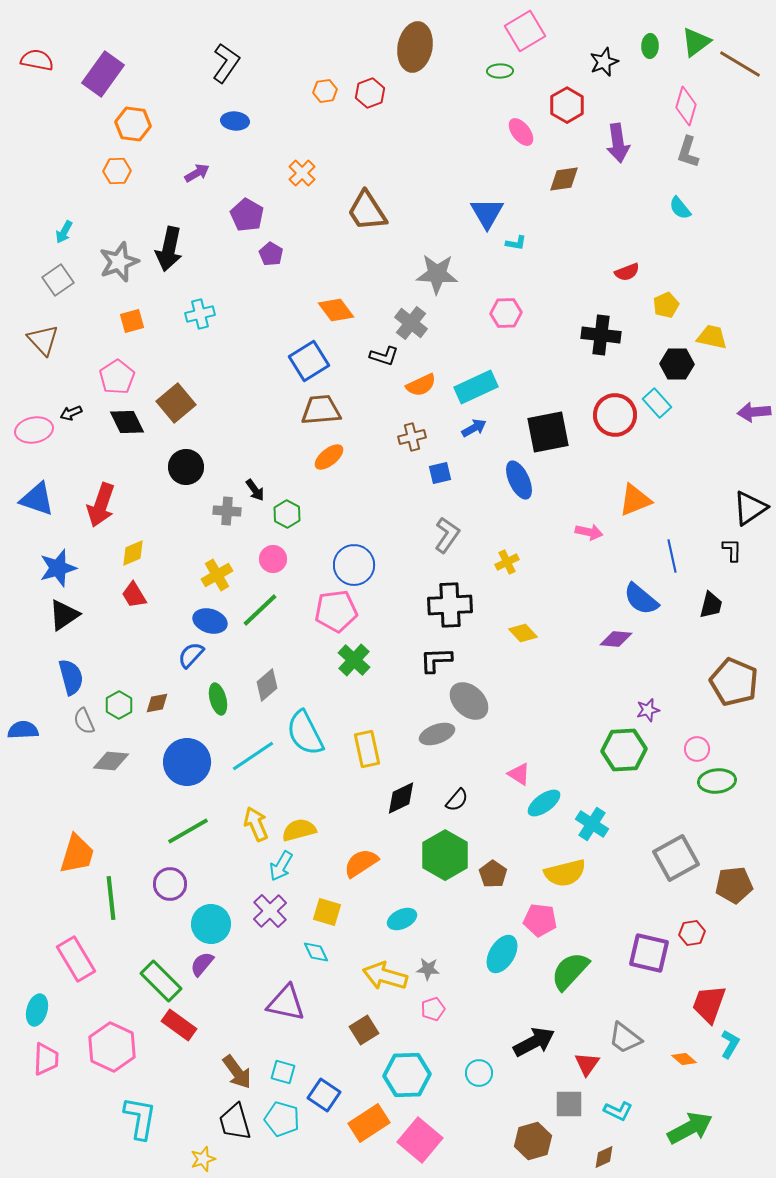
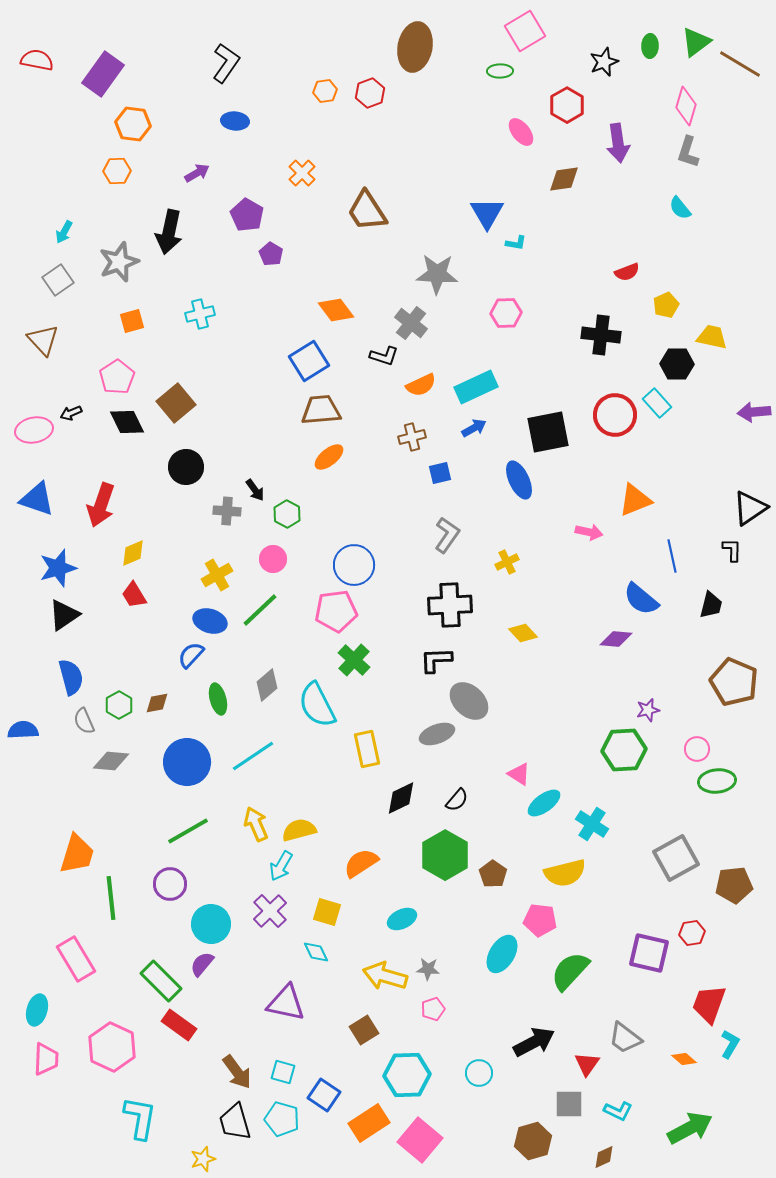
black arrow at (169, 249): moved 17 px up
cyan semicircle at (305, 733): moved 12 px right, 28 px up
